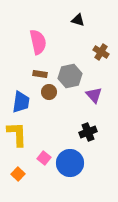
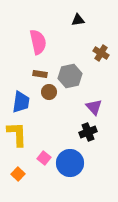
black triangle: rotated 24 degrees counterclockwise
brown cross: moved 1 px down
purple triangle: moved 12 px down
